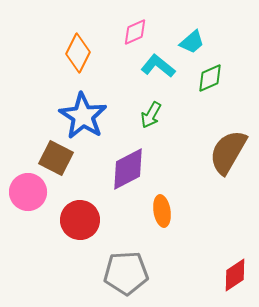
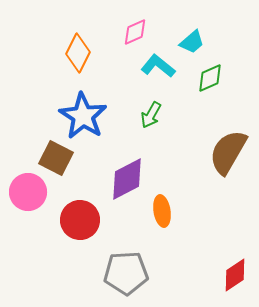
purple diamond: moved 1 px left, 10 px down
